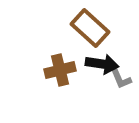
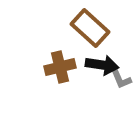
black arrow: moved 1 px down
brown cross: moved 3 px up
